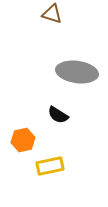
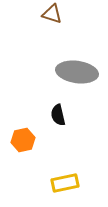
black semicircle: rotated 45 degrees clockwise
yellow rectangle: moved 15 px right, 17 px down
